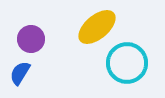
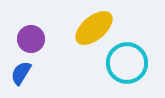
yellow ellipse: moved 3 px left, 1 px down
blue semicircle: moved 1 px right
